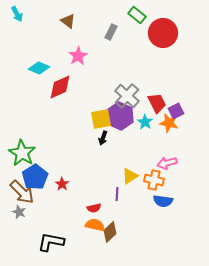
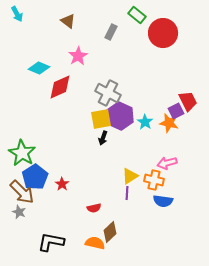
gray cross: moved 19 px left, 3 px up; rotated 15 degrees counterclockwise
red trapezoid: moved 31 px right, 2 px up
purple line: moved 10 px right, 1 px up
orange semicircle: moved 18 px down
